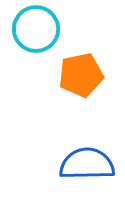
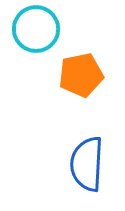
blue semicircle: rotated 86 degrees counterclockwise
